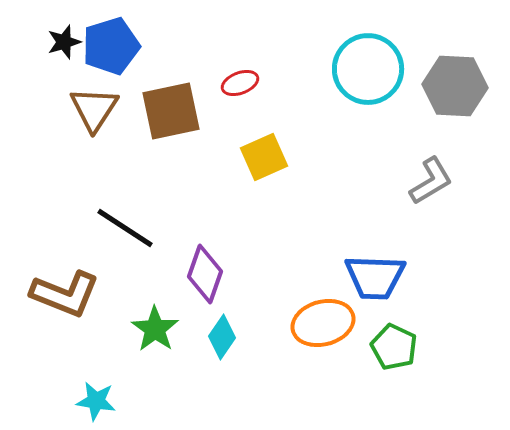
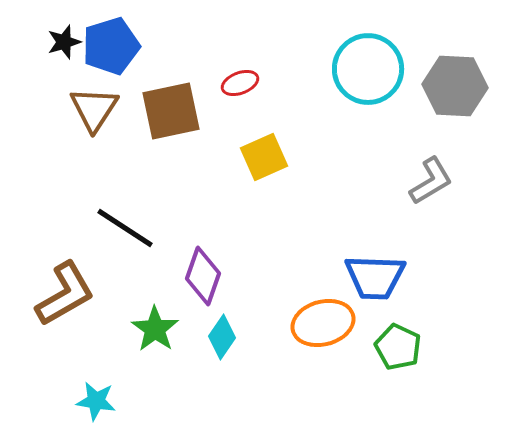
purple diamond: moved 2 px left, 2 px down
brown L-shape: rotated 52 degrees counterclockwise
green pentagon: moved 4 px right
